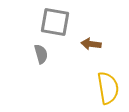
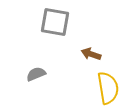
brown arrow: moved 10 px down; rotated 12 degrees clockwise
gray semicircle: moved 5 px left, 20 px down; rotated 96 degrees counterclockwise
